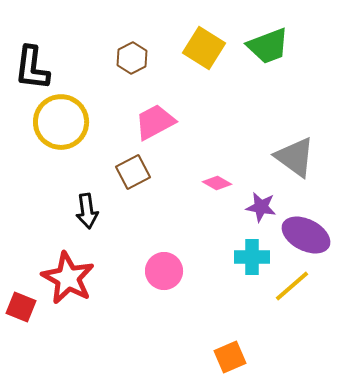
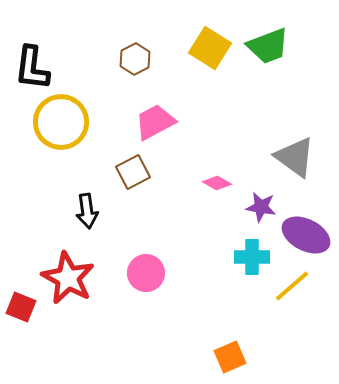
yellow square: moved 6 px right
brown hexagon: moved 3 px right, 1 px down
pink circle: moved 18 px left, 2 px down
